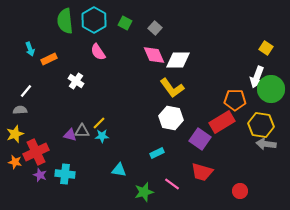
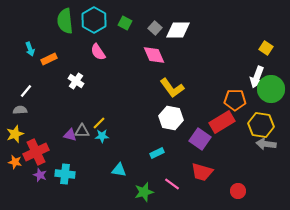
white diamond: moved 30 px up
red circle: moved 2 px left
